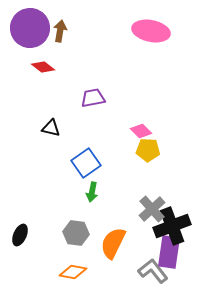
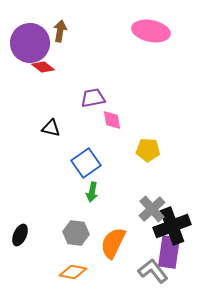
purple circle: moved 15 px down
pink diamond: moved 29 px left, 11 px up; rotated 35 degrees clockwise
